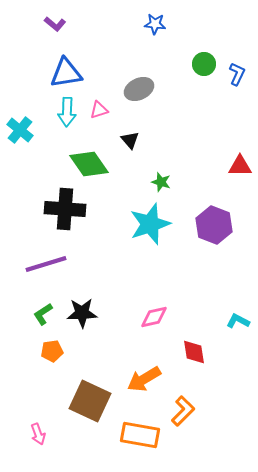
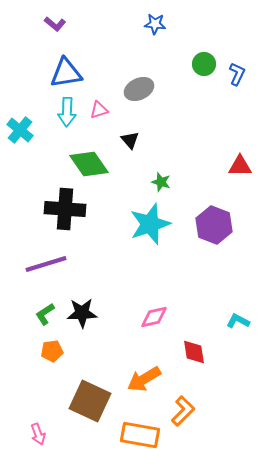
green L-shape: moved 2 px right
